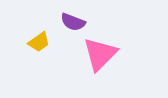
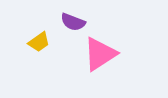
pink triangle: rotated 12 degrees clockwise
